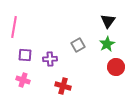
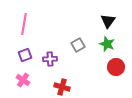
pink line: moved 10 px right, 3 px up
green star: rotated 21 degrees counterclockwise
purple square: rotated 24 degrees counterclockwise
pink cross: rotated 16 degrees clockwise
red cross: moved 1 px left, 1 px down
